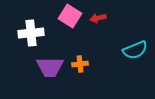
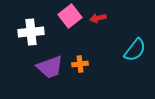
pink square: rotated 20 degrees clockwise
white cross: moved 1 px up
cyan semicircle: rotated 30 degrees counterclockwise
purple trapezoid: rotated 20 degrees counterclockwise
